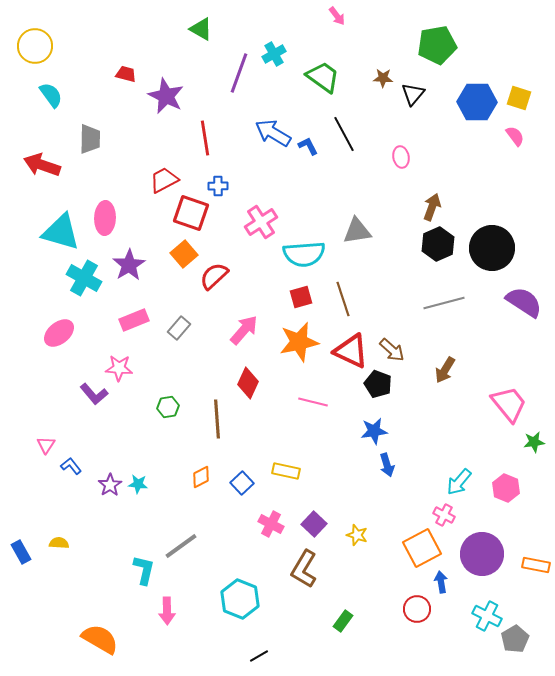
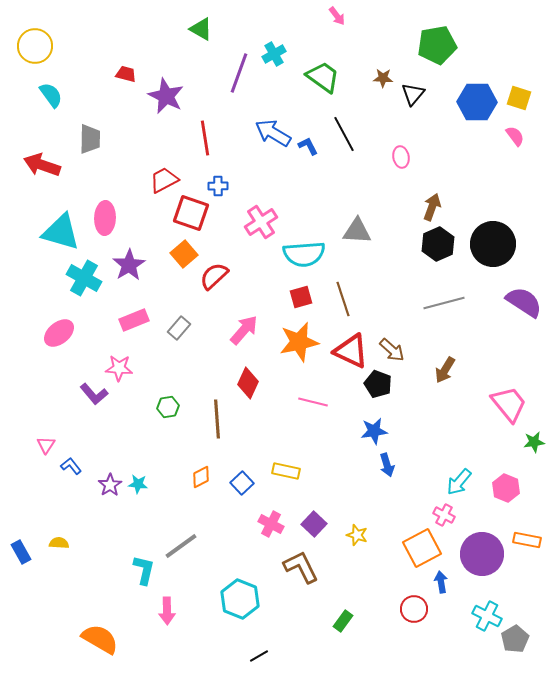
gray triangle at (357, 231): rotated 12 degrees clockwise
black circle at (492, 248): moved 1 px right, 4 px up
orange rectangle at (536, 565): moved 9 px left, 25 px up
brown L-shape at (304, 569): moved 3 px left, 2 px up; rotated 123 degrees clockwise
red circle at (417, 609): moved 3 px left
